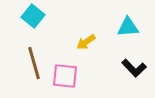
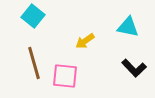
cyan triangle: rotated 15 degrees clockwise
yellow arrow: moved 1 px left, 1 px up
